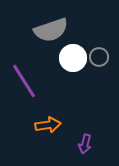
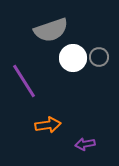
purple arrow: rotated 66 degrees clockwise
